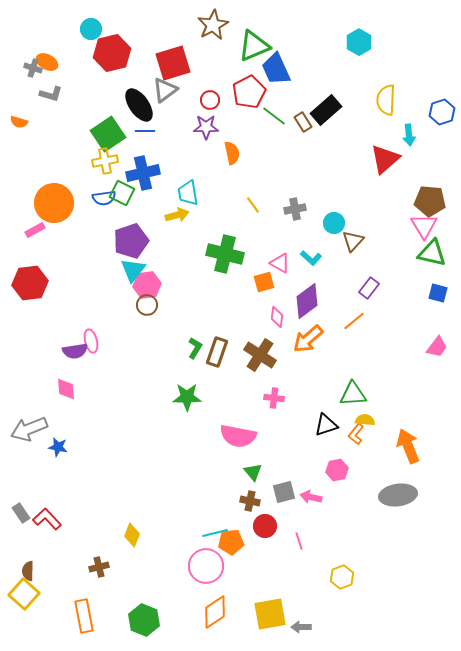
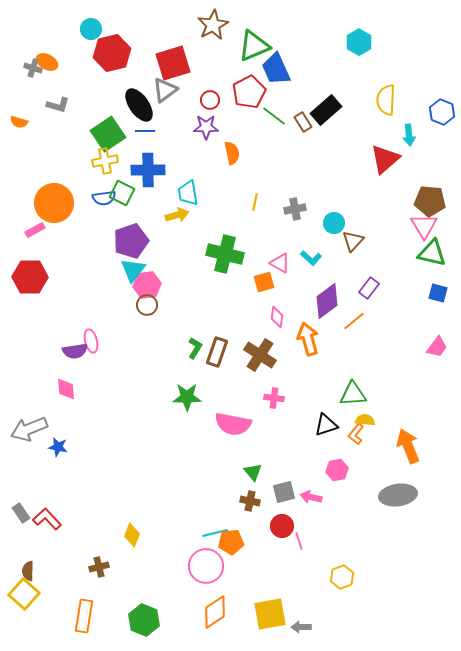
gray L-shape at (51, 94): moved 7 px right, 11 px down
blue hexagon at (442, 112): rotated 20 degrees counterclockwise
blue cross at (143, 173): moved 5 px right, 3 px up; rotated 12 degrees clockwise
yellow line at (253, 205): moved 2 px right, 3 px up; rotated 48 degrees clockwise
red hexagon at (30, 283): moved 6 px up; rotated 8 degrees clockwise
purple diamond at (307, 301): moved 20 px right
orange arrow at (308, 339): rotated 116 degrees clockwise
pink semicircle at (238, 436): moved 5 px left, 12 px up
red circle at (265, 526): moved 17 px right
orange rectangle at (84, 616): rotated 20 degrees clockwise
